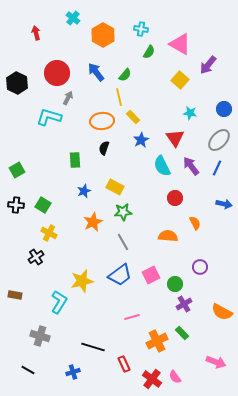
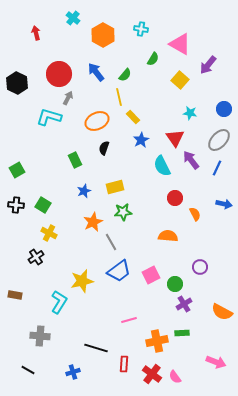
green semicircle at (149, 52): moved 4 px right, 7 px down
red circle at (57, 73): moved 2 px right, 1 px down
orange ellipse at (102, 121): moved 5 px left; rotated 20 degrees counterclockwise
green rectangle at (75, 160): rotated 21 degrees counterclockwise
purple arrow at (191, 166): moved 6 px up
yellow rectangle at (115, 187): rotated 42 degrees counterclockwise
orange semicircle at (195, 223): moved 9 px up
gray line at (123, 242): moved 12 px left
blue trapezoid at (120, 275): moved 1 px left, 4 px up
pink line at (132, 317): moved 3 px left, 3 px down
green rectangle at (182, 333): rotated 48 degrees counterclockwise
gray cross at (40, 336): rotated 12 degrees counterclockwise
orange cross at (157, 341): rotated 15 degrees clockwise
black line at (93, 347): moved 3 px right, 1 px down
red rectangle at (124, 364): rotated 28 degrees clockwise
red cross at (152, 379): moved 5 px up
